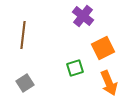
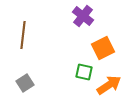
green square: moved 9 px right, 4 px down; rotated 30 degrees clockwise
orange arrow: moved 2 px down; rotated 100 degrees counterclockwise
